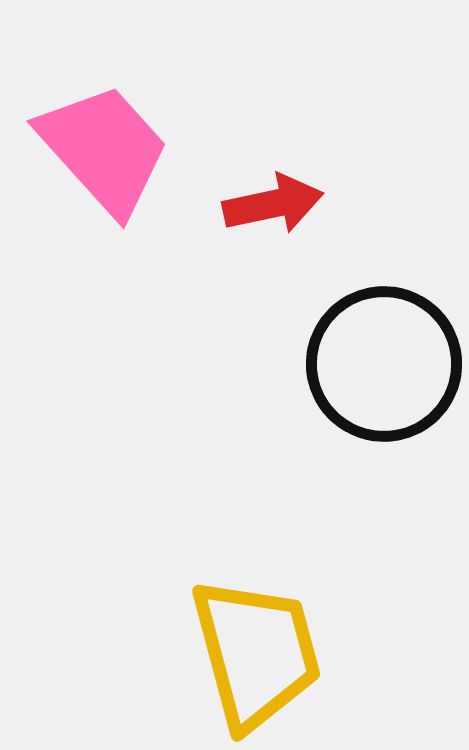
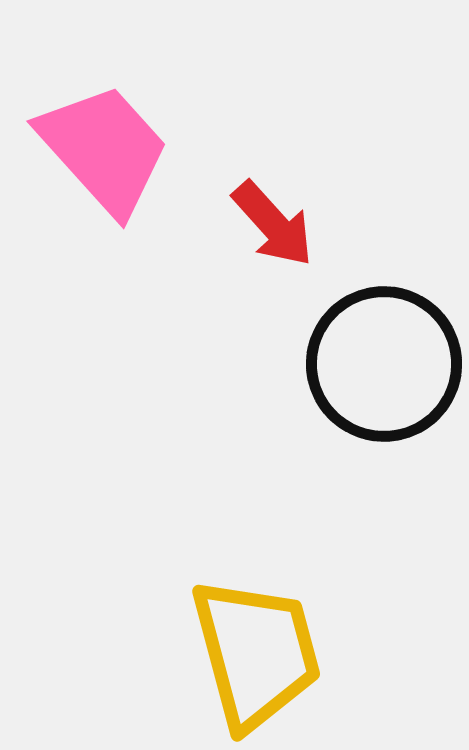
red arrow: moved 20 px down; rotated 60 degrees clockwise
